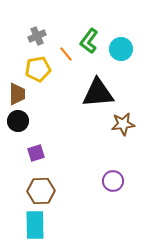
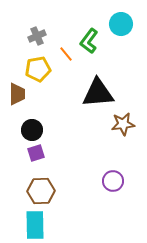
cyan circle: moved 25 px up
black circle: moved 14 px right, 9 px down
